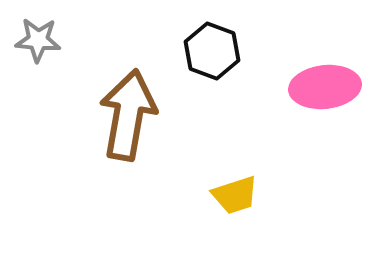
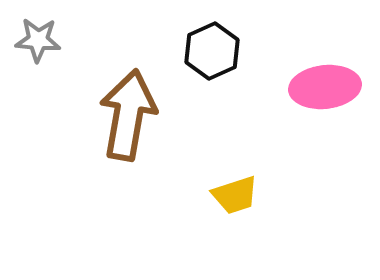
black hexagon: rotated 16 degrees clockwise
